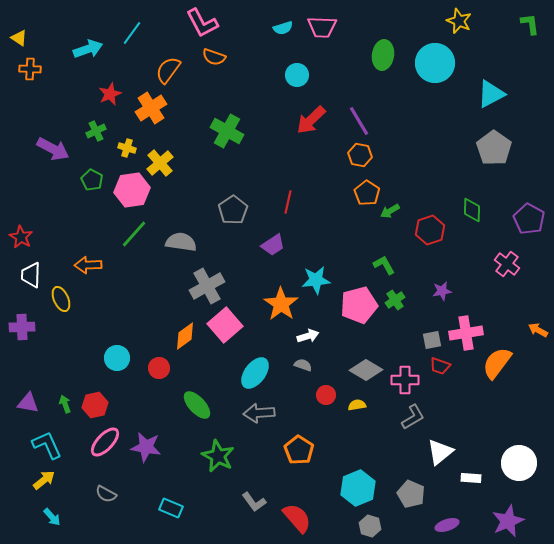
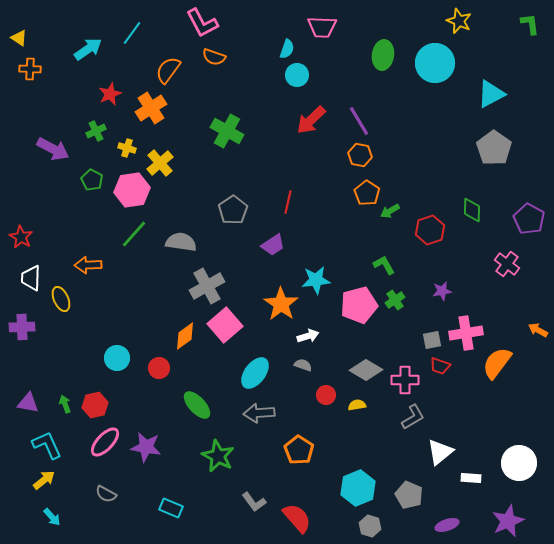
cyan semicircle at (283, 28): moved 4 px right, 21 px down; rotated 54 degrees counterclockwise
cyan arrow at (88, 49): rotated 16 degrees counterclockwise
white trapezoid at (31, 275): moved 3 px down
gray pentagon at (411, 494): moved 2 px left, 1 px down
